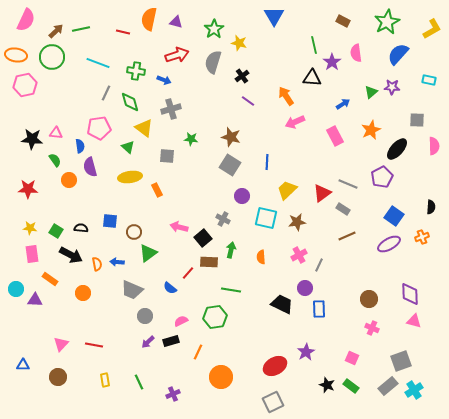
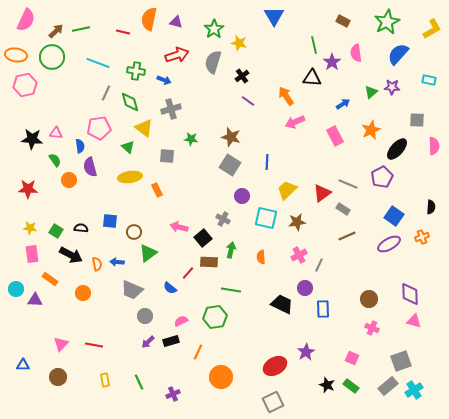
blue rectangle at (319, 309): moved 4 px right
